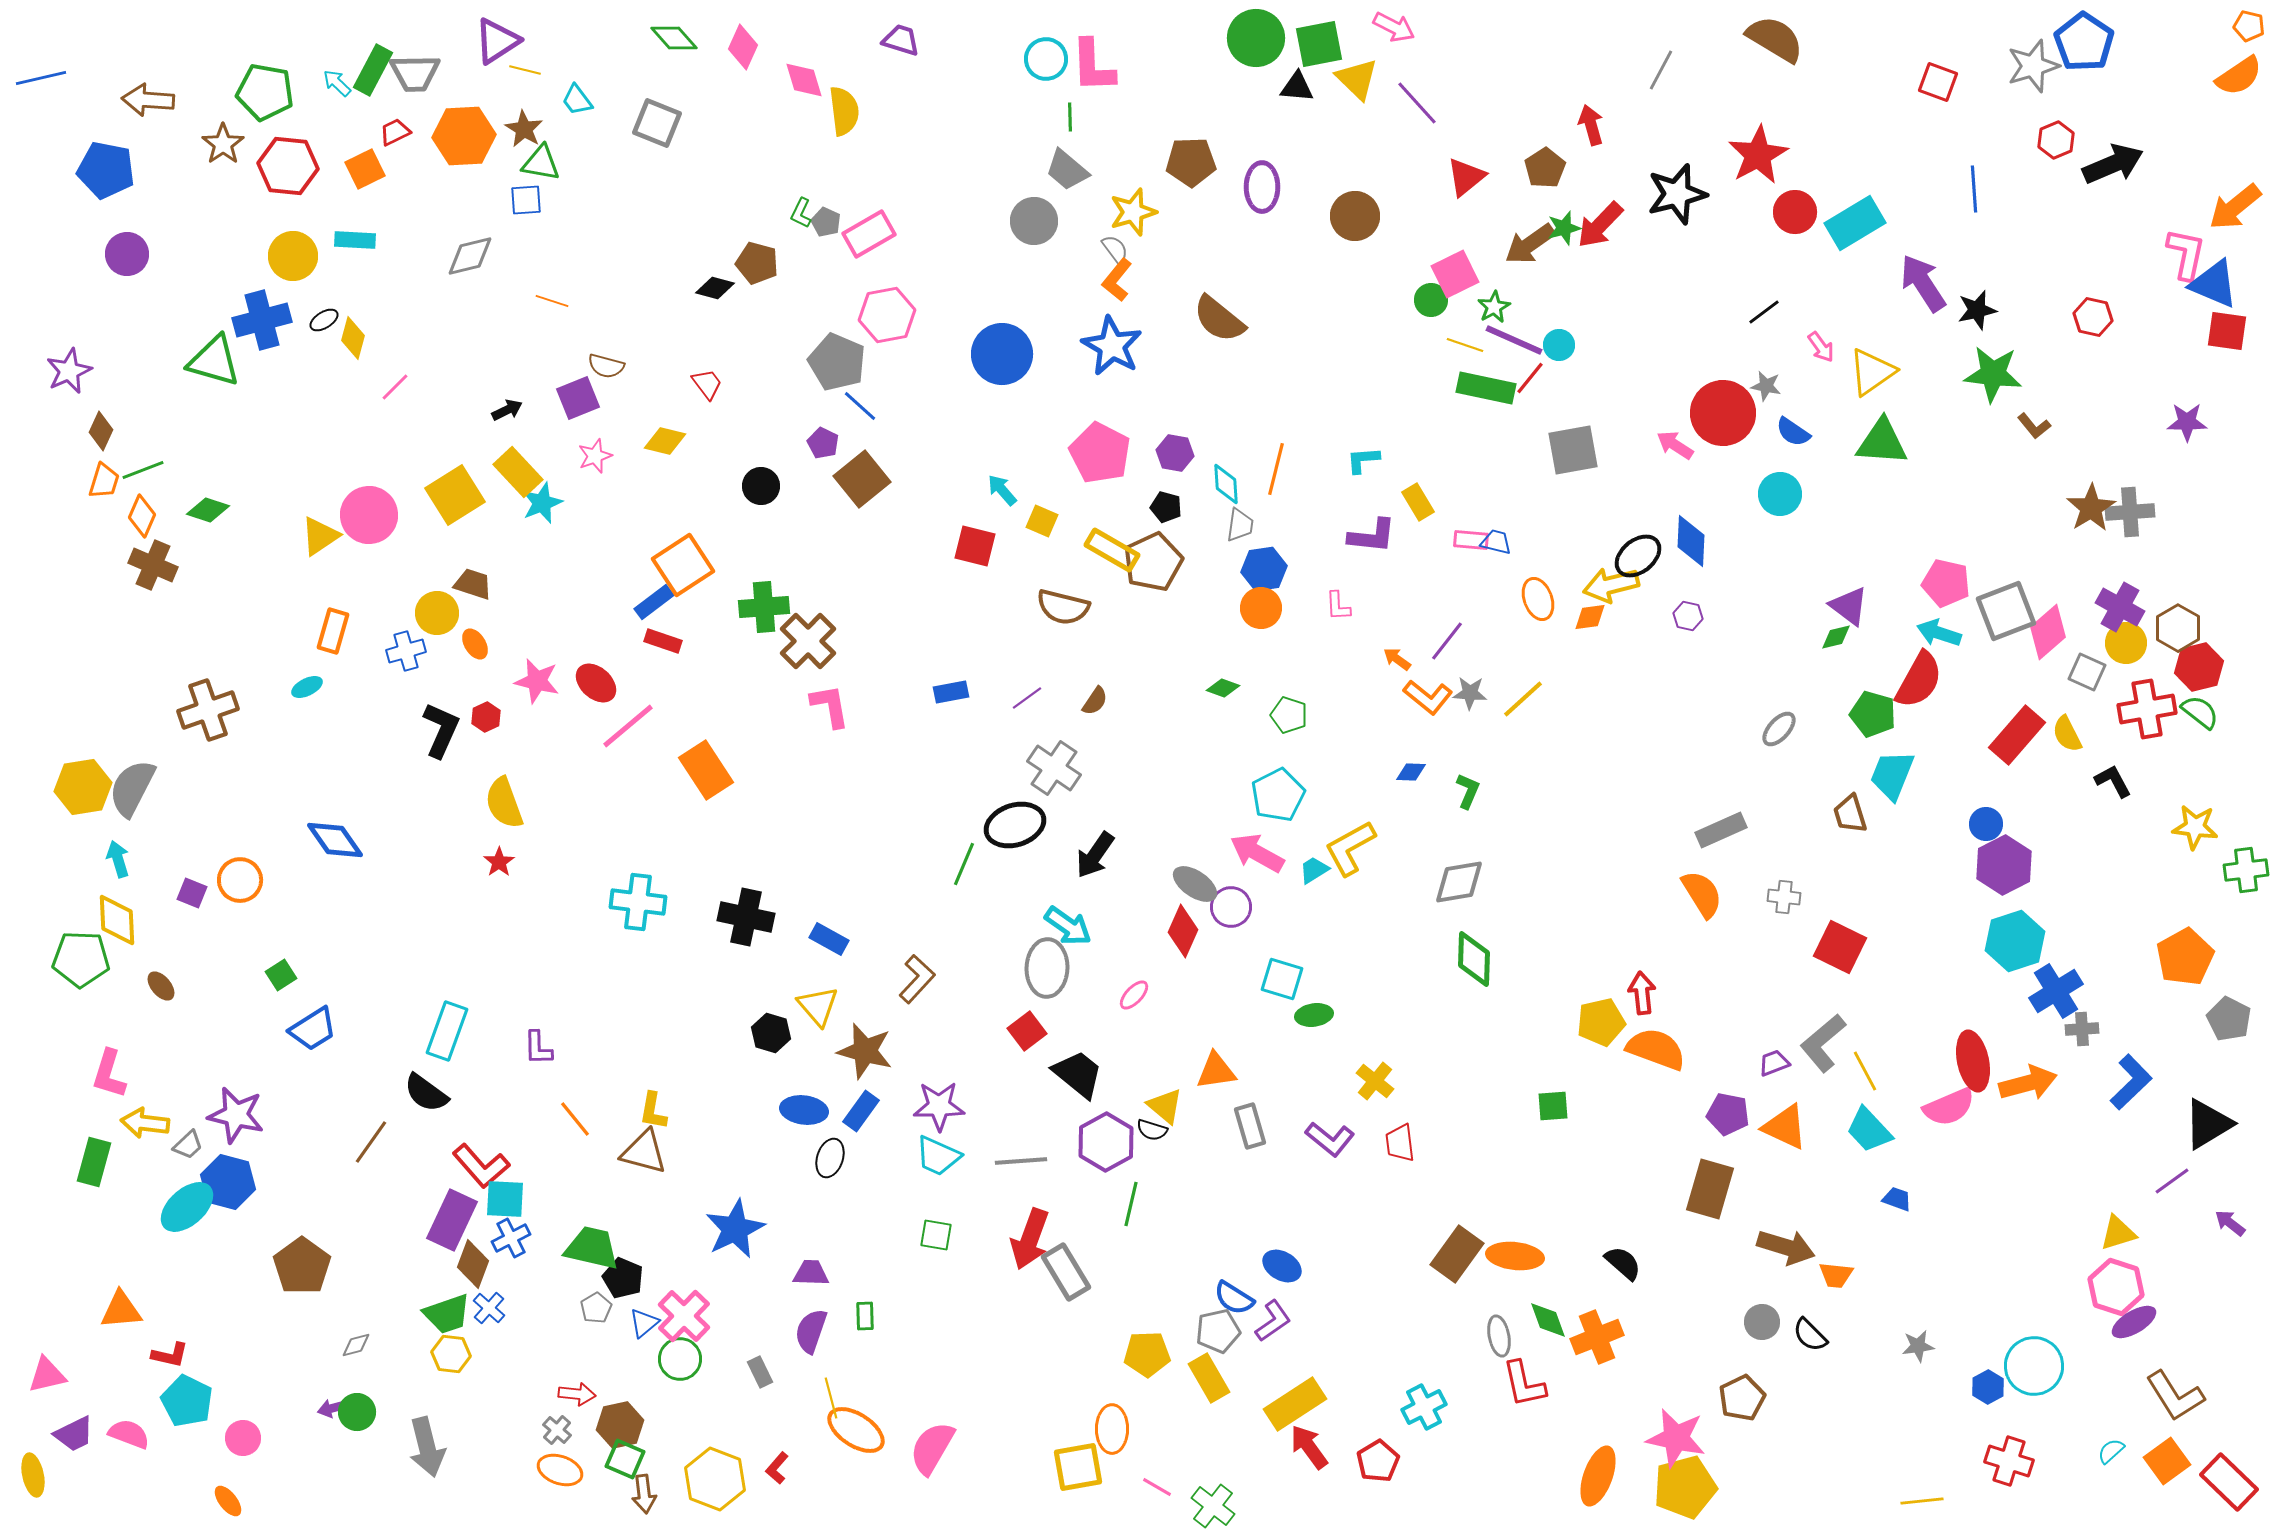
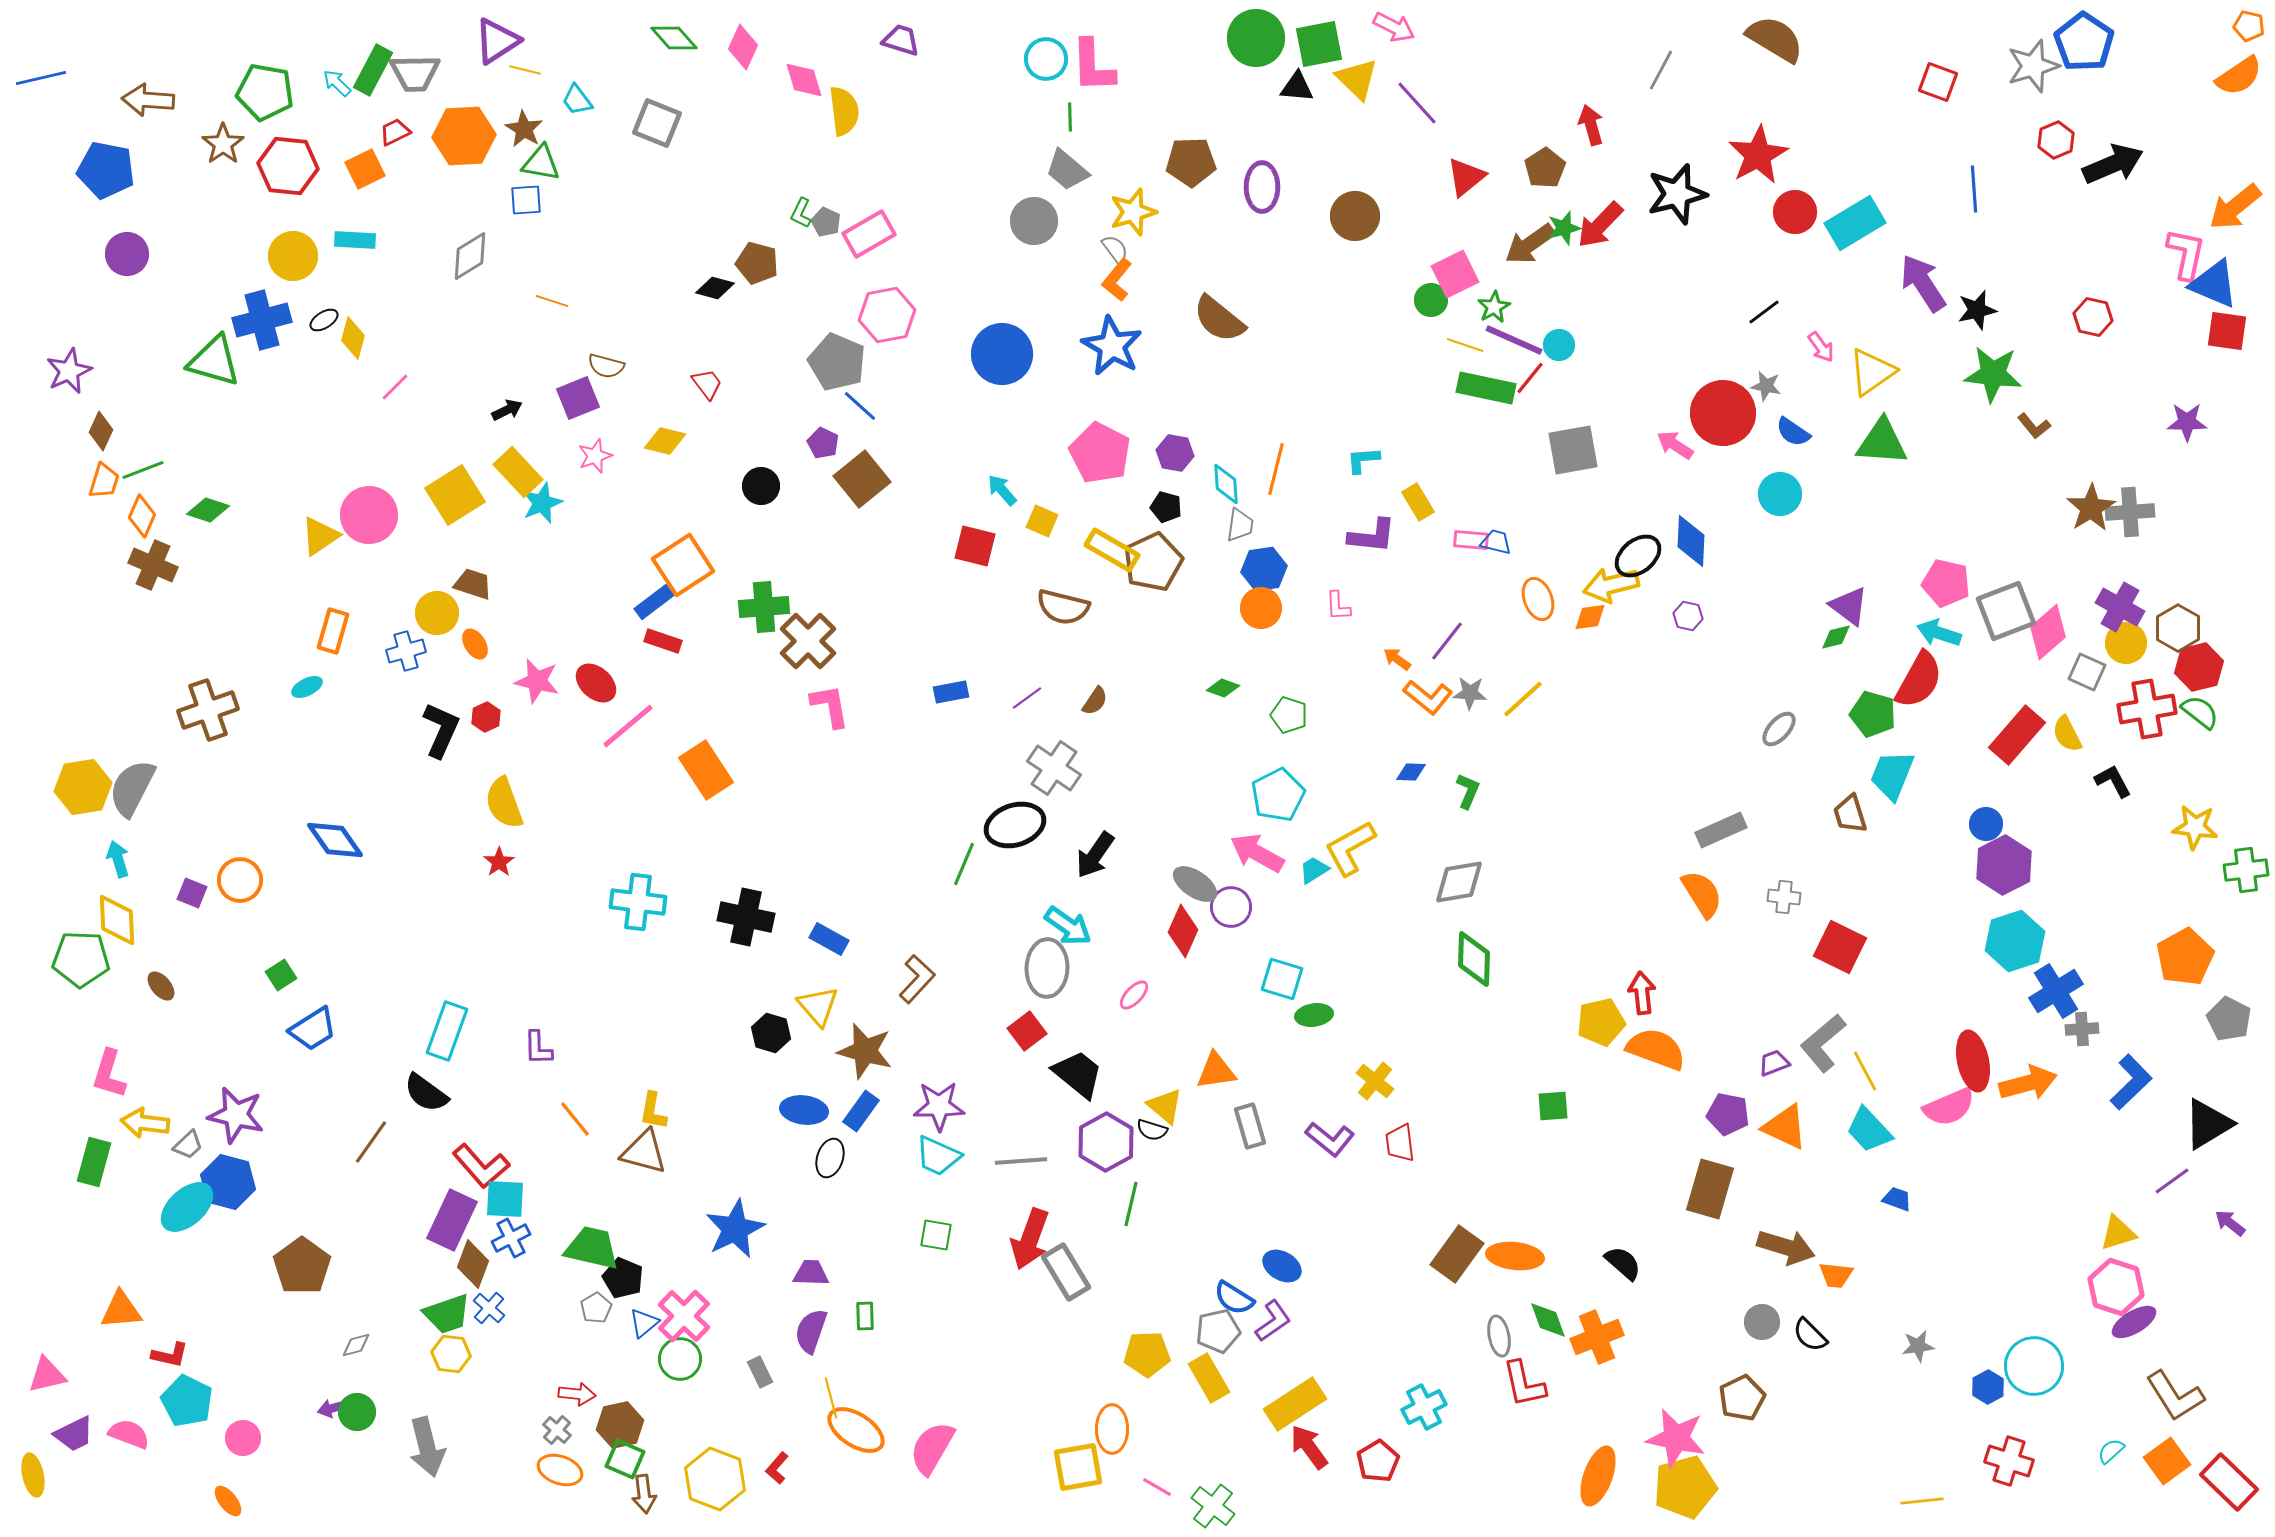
gray diamond at (470, 256): rotated 18 degrees counterclockwise
